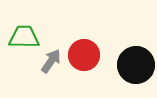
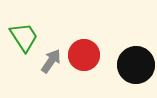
green trapezoid: rotated 56 degrees clockwise
